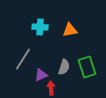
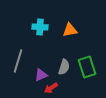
gray line: moved 5 px left, 2 px down; rotated 15 degrees counterclockwise
red arrow: rotated 120 degrees counterclockwise
